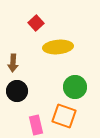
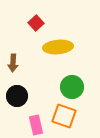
green circle: moved 3 px left
black circle: moved 5 px down
